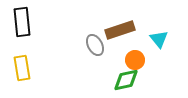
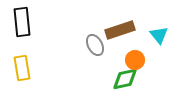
cyan triangle: moved 4 px up
green diamond: moved 1 px left, 1 px up
